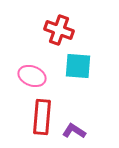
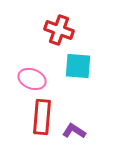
pink ellipse: moved 3 px down
